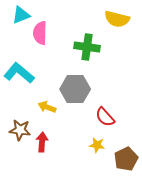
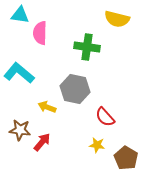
cyan triangle: moved 1 px left; rotated 30 degrees clockwise
gray hexagon: rotated 12 degrees clockwise
red arrow: rotated 36 degrees clockwise
brown pentagon: moved 1 px up; rotated 15 degrees counterclockwise
